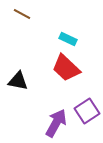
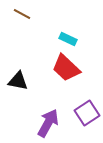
purple square: moved 2 px down
purple arrow: moved 8 px left
